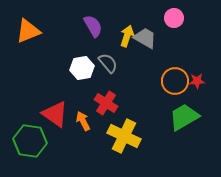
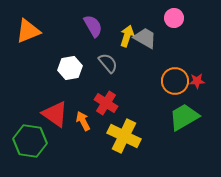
white hexagon: moved 12 px left
